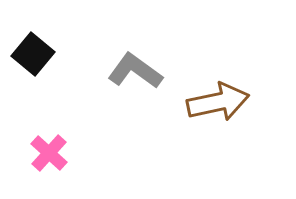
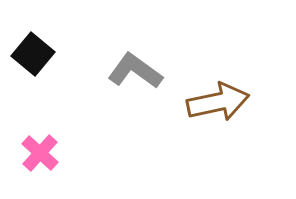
pink cross: moved 9 px left
